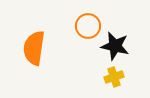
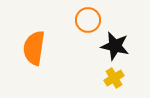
orange circle: moved 6 px up
yellow cross: moved 1 px down; rotated 12 degrees counterclockwise
